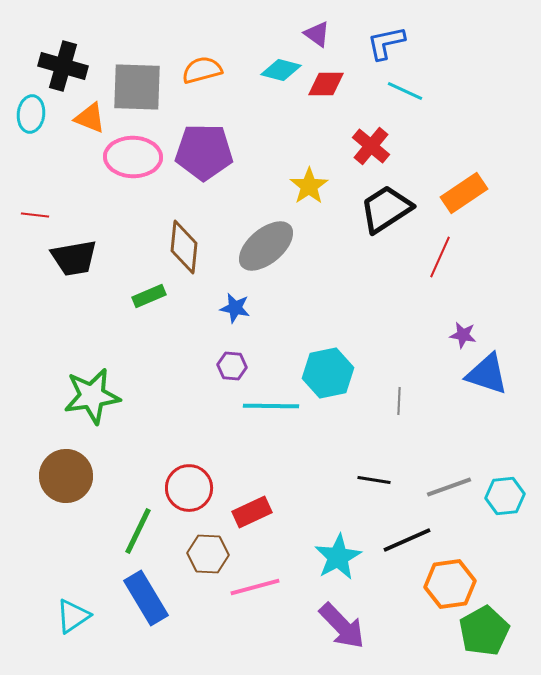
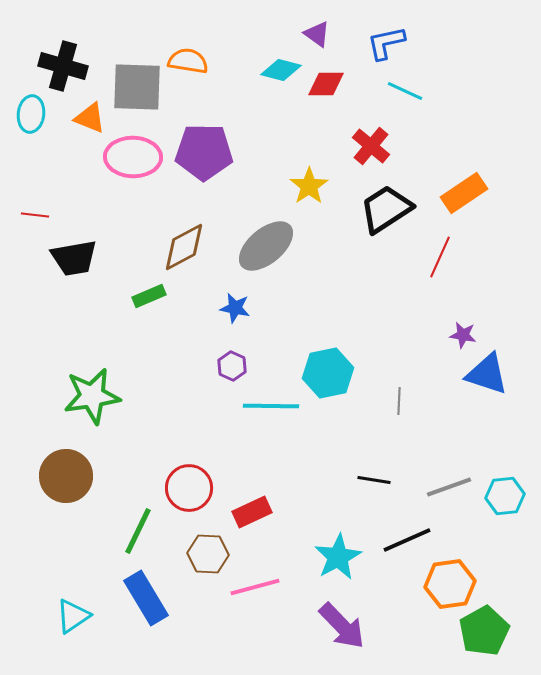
orange semicircle at (202, 70): moved 14 px left, 9 px up; rotated 24 degrees clockwise
brown diamond at (184, 247): rotated 56 degrees clockwise
purple hexagon at (232, 366): rotated 20 degrees clockwise
